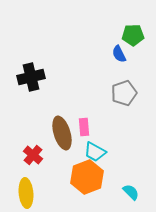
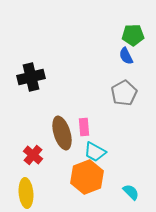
blue semicircle: moved 7 px right, 2 px down
gray pentagon: rotated 10 degrees counterclockwise
